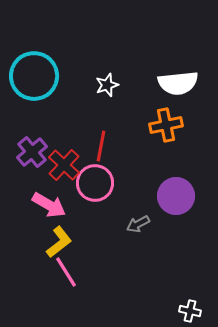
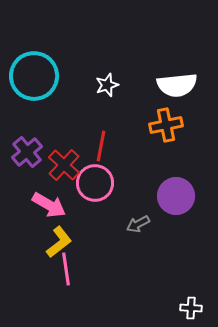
white semicircle: moved 1 px left, 2 px down
purple cross: moved 5 px left
pink line: moved 3 px up; rotated 24 degrees clockwise
white cross: moved 1 px right, 3 px up; rotated 10 degrees counterclockwise
